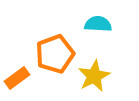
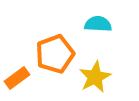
yellow star: moved 1 px right, 1 px down
